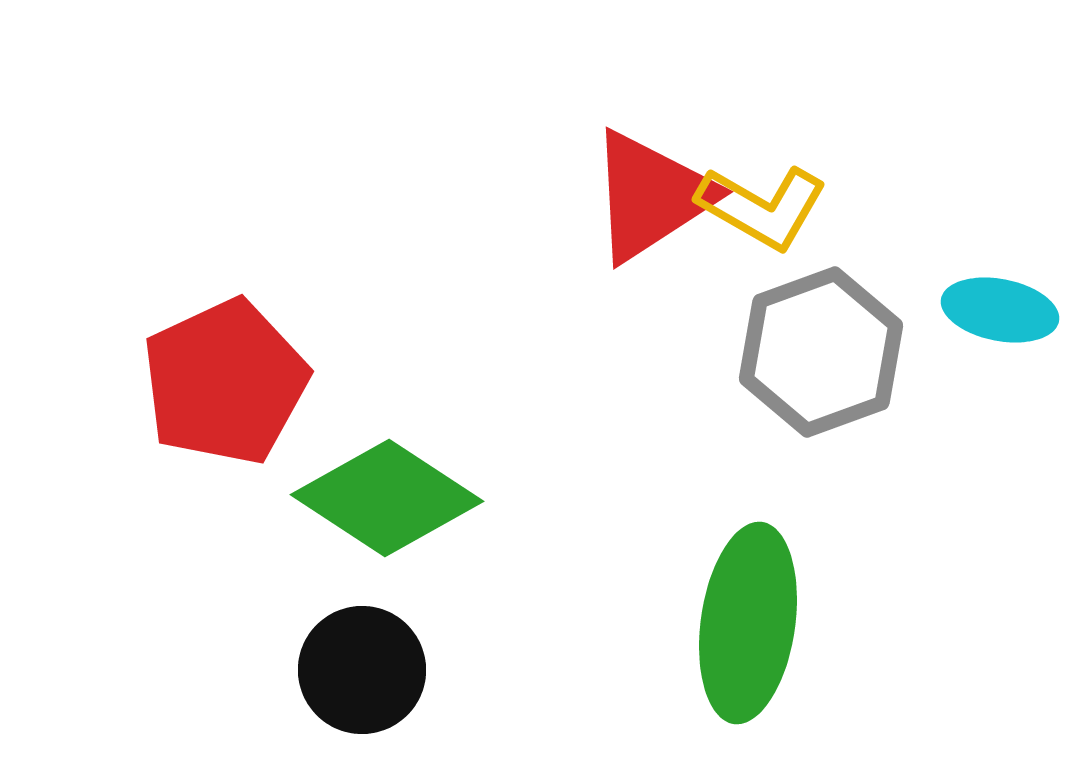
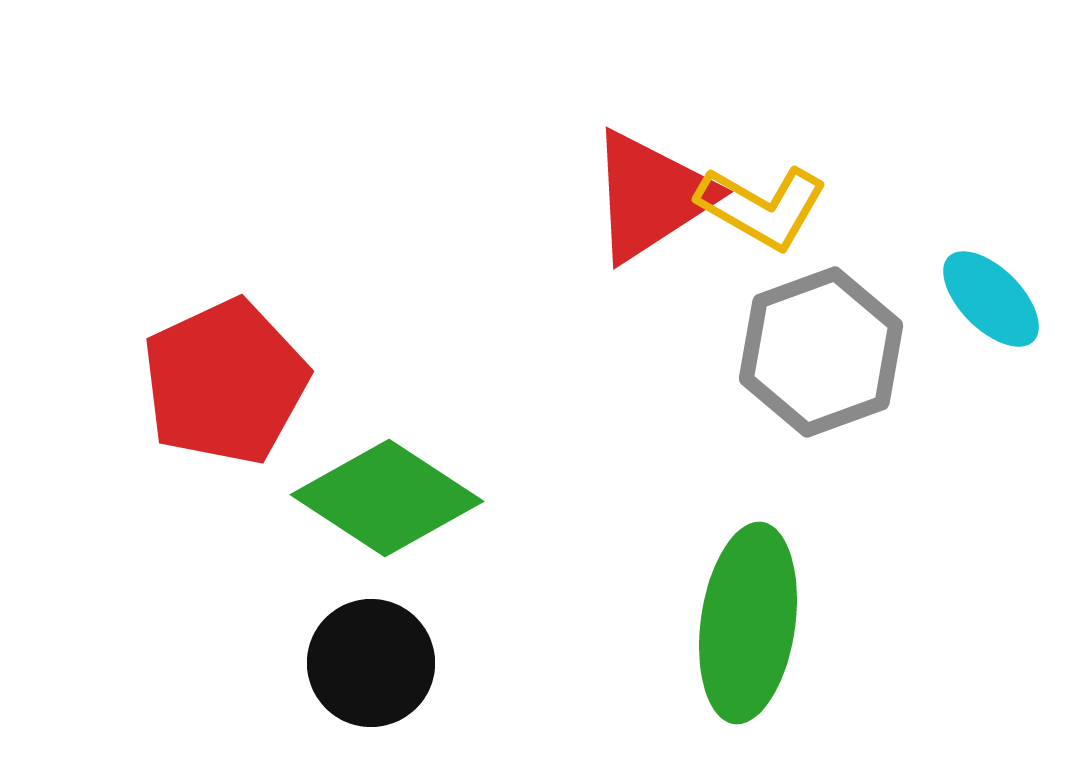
cyan ellipse: moved 9 px left, 11 px up; rotated 34 degrees clockwise
black circle: moved 9 px right, 7 px up
